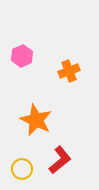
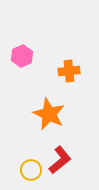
orange cross: rotated 15 degrees clockwise
orange star: moved 13 px right, 6 px up
yellow circle: moved 9 px right, 1 px down
